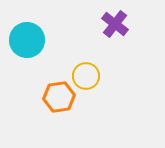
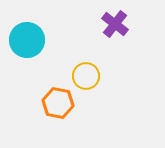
orange hexagon: moved 1 px left, 6 px down; rotated 20 degrees clockwise
